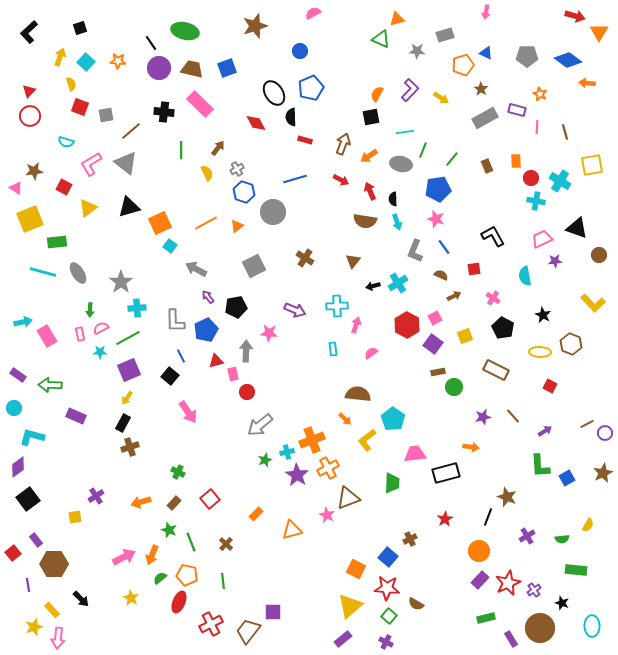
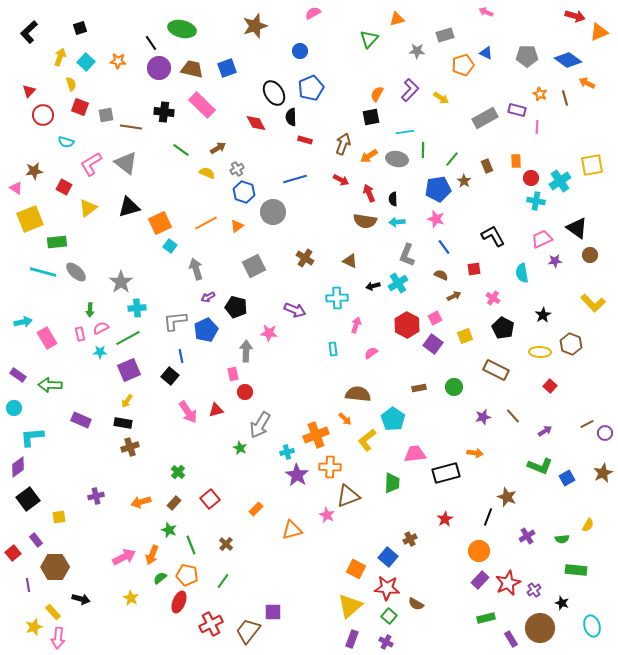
pink arrow at (486, 12): rotated 104 degrees clockwise
green ellipse at (185, 31): moved 3 px left, 2 px up
orange triangle at (599, 32): rotated 36 degrees clockwise
green triangle at (381, 39): moved 12 px left; rotated 48 degrees clockwise
orange arrow at (587, 83): rotated 21 degrees clockwise
brown star at (481, 89): moved 17 px left, 92 px down
pink rectangle at (200, 104): moved 2 px right, 1 px down
red circle at (30, 116): moved 13 px right, 1 px up
brown line at (131, 131): moved 4 px up; rotated 50 degrees clockwise
brown line at (565, 132): moved 34 px up
brown arrow at (218, 148): rotated 21 degrees clockwise
green line at (181, 150): rotated 54 degrees counterclockwise
green line at (423, 150): rotated 21 degrees counterclockwise
gray ellipse at (401, 164): moved 4 px left, 5 px up
yellow semicircle at (207, 173): rotated 42 degrees counterclockwise
cyan cross at (560, 181): rotated 25 degrees clockwise
red arrow at (370, 191): moved 1 px left, 2 px down
cyan arrow at (397, 222): rotated 105 degrees clockwise
black triangle at (577, 228): rotated 15 degrees clockwise
gray L-shape at (415, 251): moved 8 px left, 4 px down
brown circle at (599, 255): moved 9 px left
brown triangle at (353, 261): moved 3 px left; rotated 42 degrees counterclockwise
gray arrow at (196, 269): rotated 45 degrees clockwise
gray ellipse at (78, 273): moved 2 px left, 1 px up; rotated 15 degrees counterclockwise
cyan semicircle at (525, 276): moved 3 px left, 3 px up
purple arrow at (208, 297): rotated 80 degrees counterclockwise
cyan cross at (337, 306): moved 8 px up
black pentagon at (236, 307): rotated 25 degrees clockwise
black star at (543, 315): rotated 14 degrees clockwise
gray L-shape at (175, 321): rotated 85 degrees clockwise
pink rectangle at (47, 336): moved 2 px down
blue line at (181, 356): rotated 16 degrees clockwise
red triangle at (216, 361): moved 49 px down
brown rectangle at (438, 372): moved 19 px left, 16 px down
red square at (550, 386): rotated 16 degrees clockwise
red circle at (247, 392): moved 2 px left
yellow arrow at (127, 398): moved 3 px down
purple rectangle at (76, 416): moved 5 px right, 4 px down
black rectangle at (123, 423): rotated 72 degrees clockwise
gray arrow at (260, 425): rotated 20 degrees counterclockwise
cyan L-shape at (32, 437): rotated 20 degrees counterclockwise
orange cross at (312, 440): moved 4 px right, 5 px up
orange arrow at (471, 447): moved 4 px right, 6 px down
green star at (265, 460): moved 25 px left, 12 px up; rotated 24 degrees counterclockwise
green L-shape at (540, 466): rotated 65 degrees counterclockwise
orange cross at (328, 468): moved 2 px right, 1 px up; rotated 30 degrees clockwise
green cross at (178, 472): rotated 16 degrees clockwise
purple cross at (96, 496): rotated 21 degrees clockwise
brown triangle at (348, 498): moved 2 px up
orange rectangle at (256, 514): moved 5 px up
yellow square at (75, 517): moved 16 px left
green line at (191, 542): moved 3 px down
brown hexagon at (54, 564): moved 1 px right, 3 px down
green line at (223, 581): rotated 42 degrees clockwise
black arrow at (81, 599): rotated 30 degrees counterclockwise
yellow rectangle at (52, 610): moved 1 px right, 2 px down
cyan ellipse at (592, 626): rotated 15 degrees counterclockwise
purple rectangle at (343, 639): moved 9 px right; rotated 30 degrees counterclockwise
